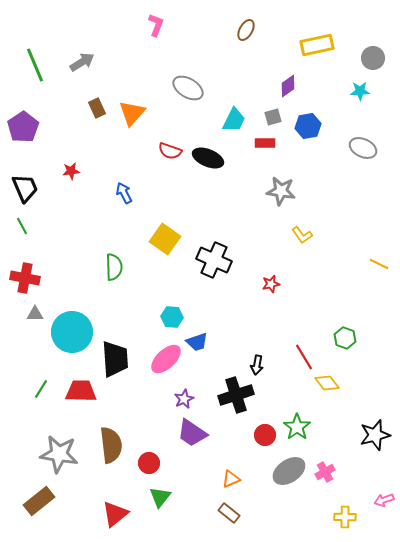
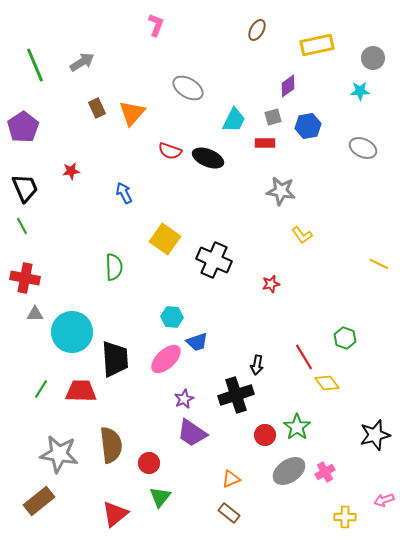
brown ellipse at (246, 30): moved 11 px right
